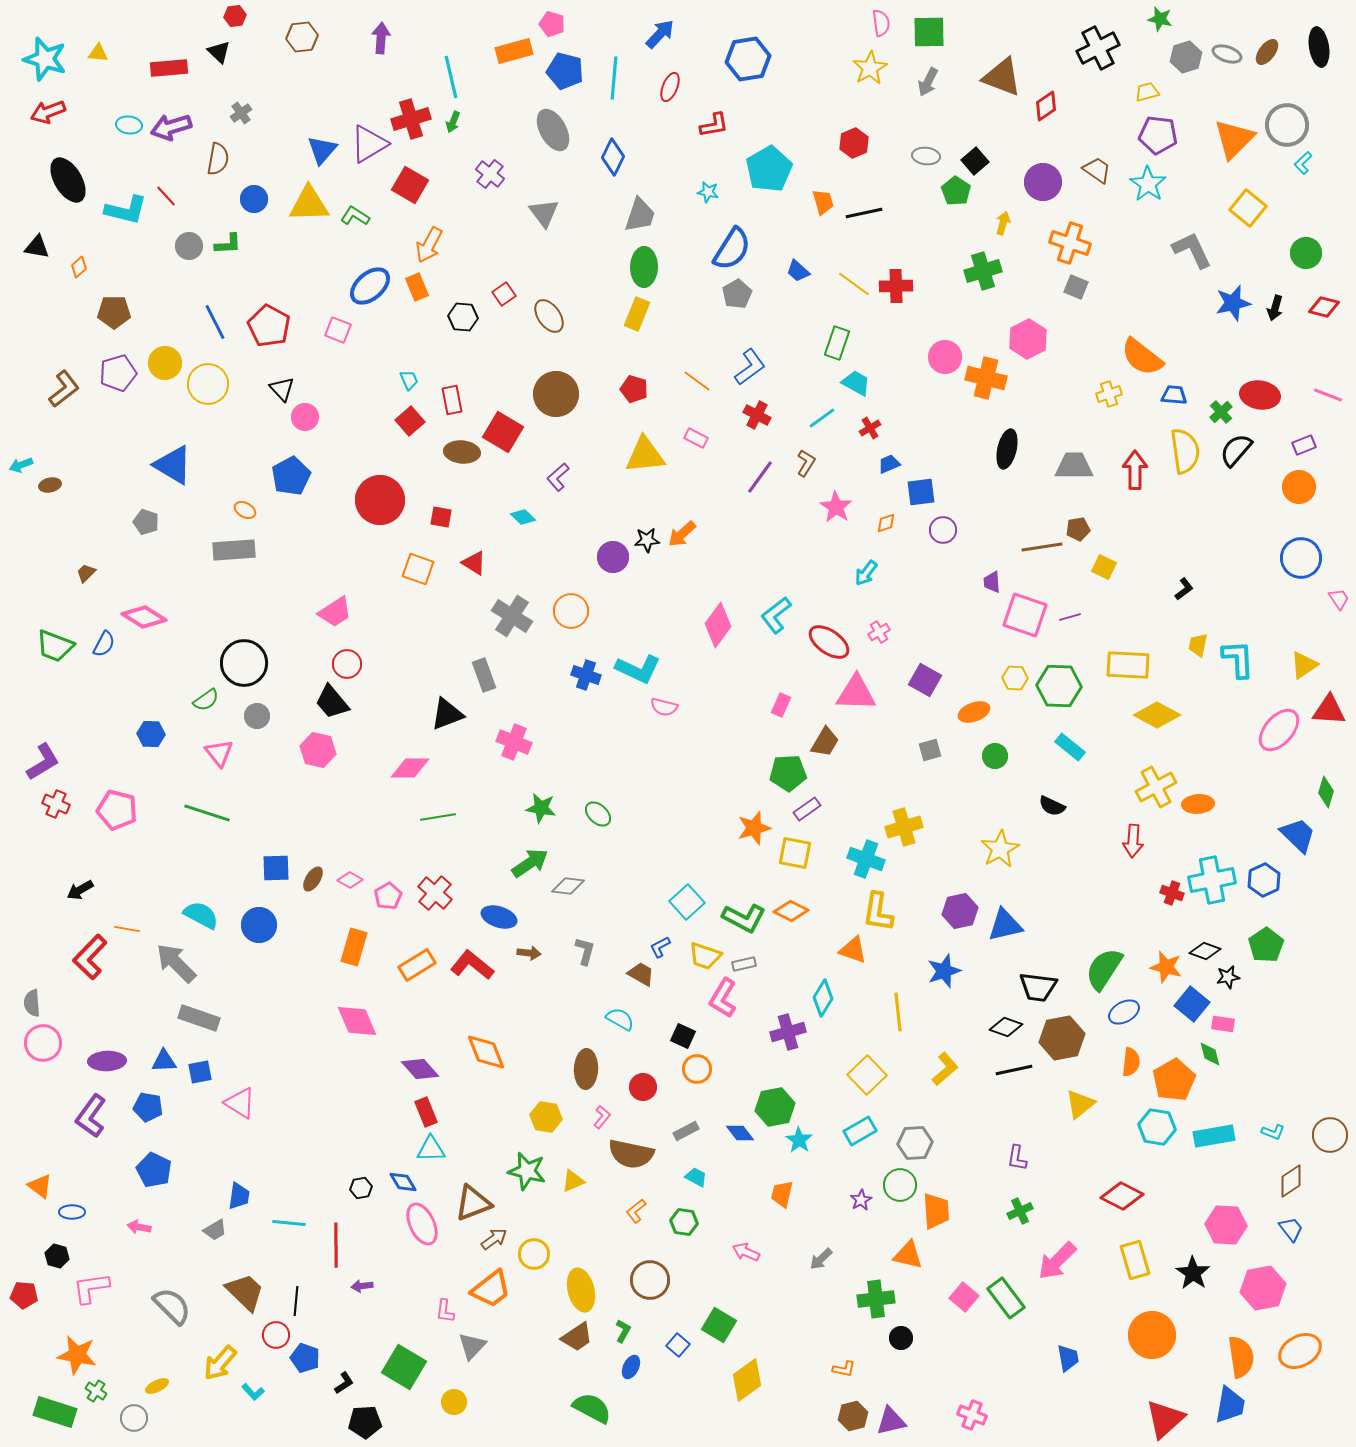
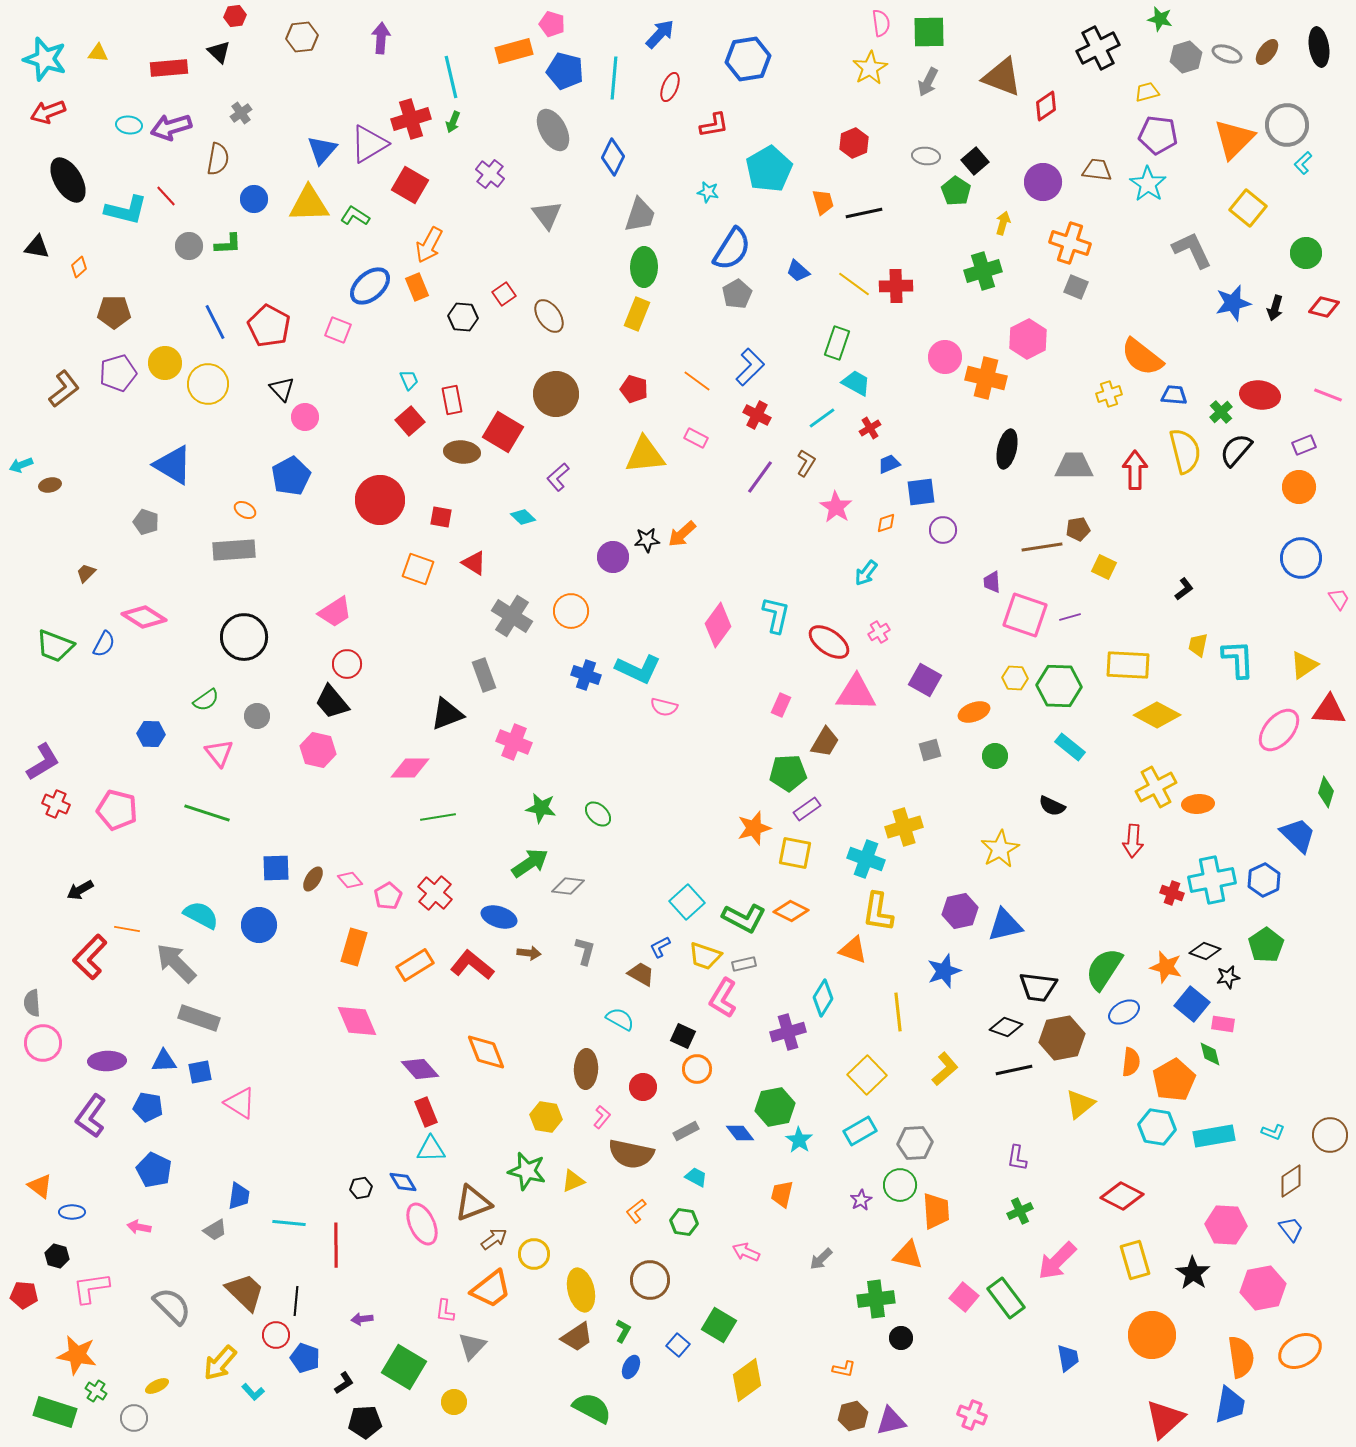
brown trapezoid at (1097, 170): rotated 28 degrees counterclockwise
gray triangle at (544, 213): moved 3 px right, 2 px down
blue L-shape at (750, 367): rotated 9 degrees counterclockwise
yellow semicircle at (1185, 451): rotated 6 degrees counterclockwise
cyan L-shape at (776, 615): rotated 141 degrees clockwise
black circle at (244, 663): moved 26 px up
pink diamond at (350, 880): rotated 20 degrees clockwise
orange rectangle at (417, 965): moved 2 px left
purple arrow at (362, 1286): moved 33 px down
